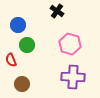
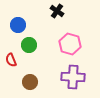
green circle: moved 2 px right
brown circle: moved 8 px right, 2 px up
